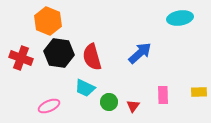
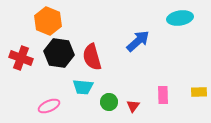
blue arrow: moved 2 px left, 12 px up
cyan trapezoid: moved 2 px left, 1 px up; rotated 20 degrees counterclockwise
